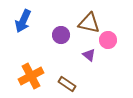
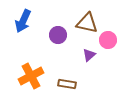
brown triangle: moved 2 px left
purple circle: moved 3 px left
purple triangle: rotated 40 degrees clockwise
brown rectangle: rotated 24 degrees counterclockwise
